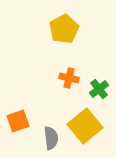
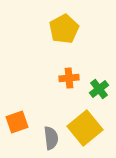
orange cross: rotated 18 degrees counterclockwise
orange square: moved 1 px left, 1 px down
yellow square: moved 2 px down
